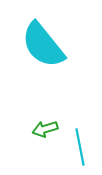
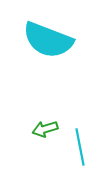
cyan semicircle: moved 5 px right, 5 px up; rotated 30 degrees counterclockwise
